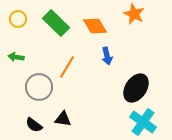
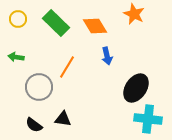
cyan cross: moved 5 px right, 3 px up; rotated 28 degrees counterclockwise
